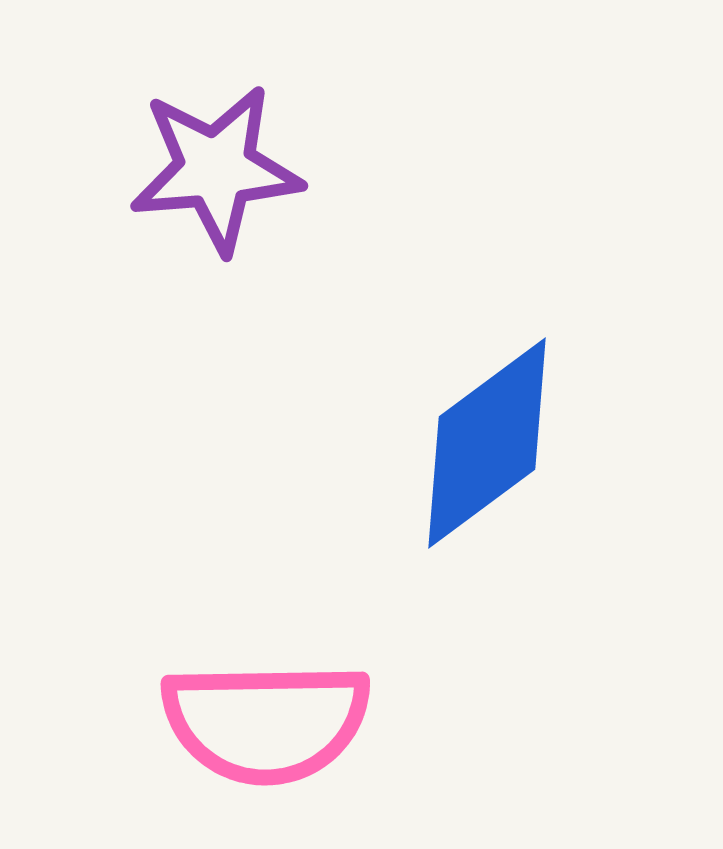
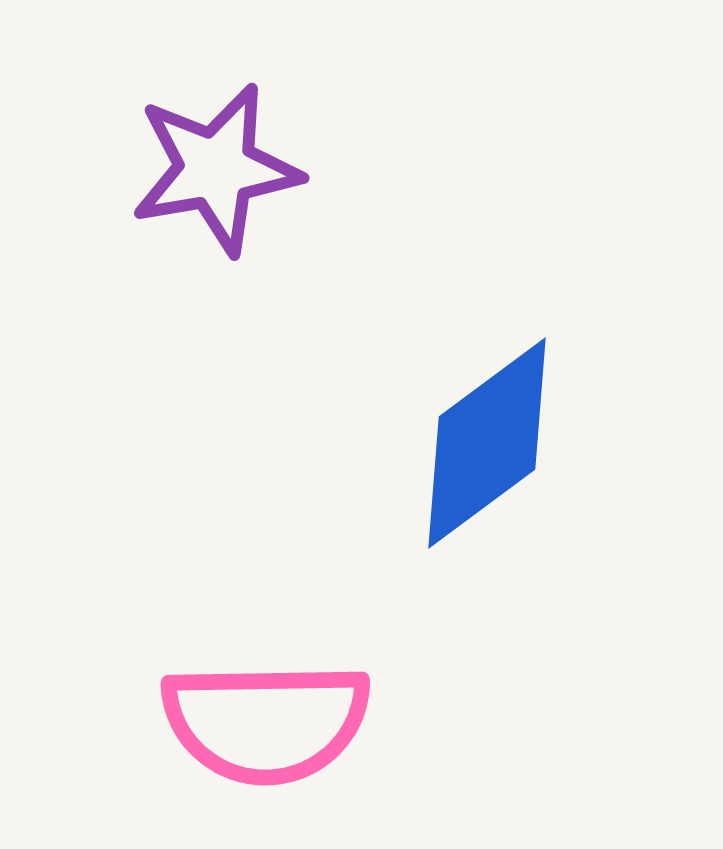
purple star: rotated 5 degrees counterclockwise
